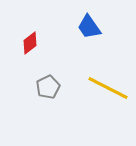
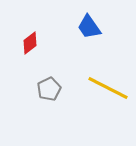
gray pentagon: moved 1 px right, 2 px down
